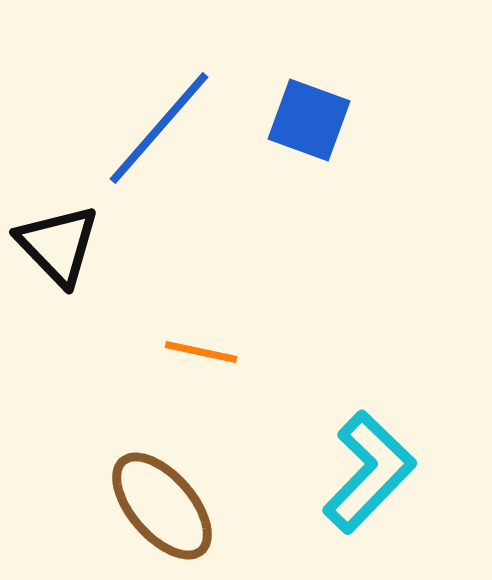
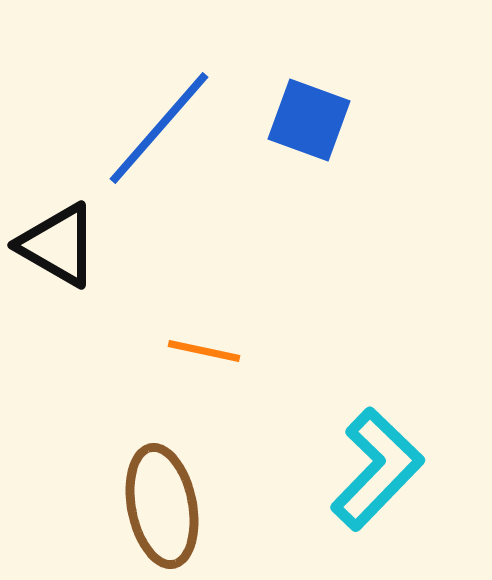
black triangle: rotated 16 degrees counterclockwise
orange line: moved 3 px right, 1 px up
cyan L-shape: moved 8 px right, 3 px up
brown ellipse: rotated 30 degrees clockwise
